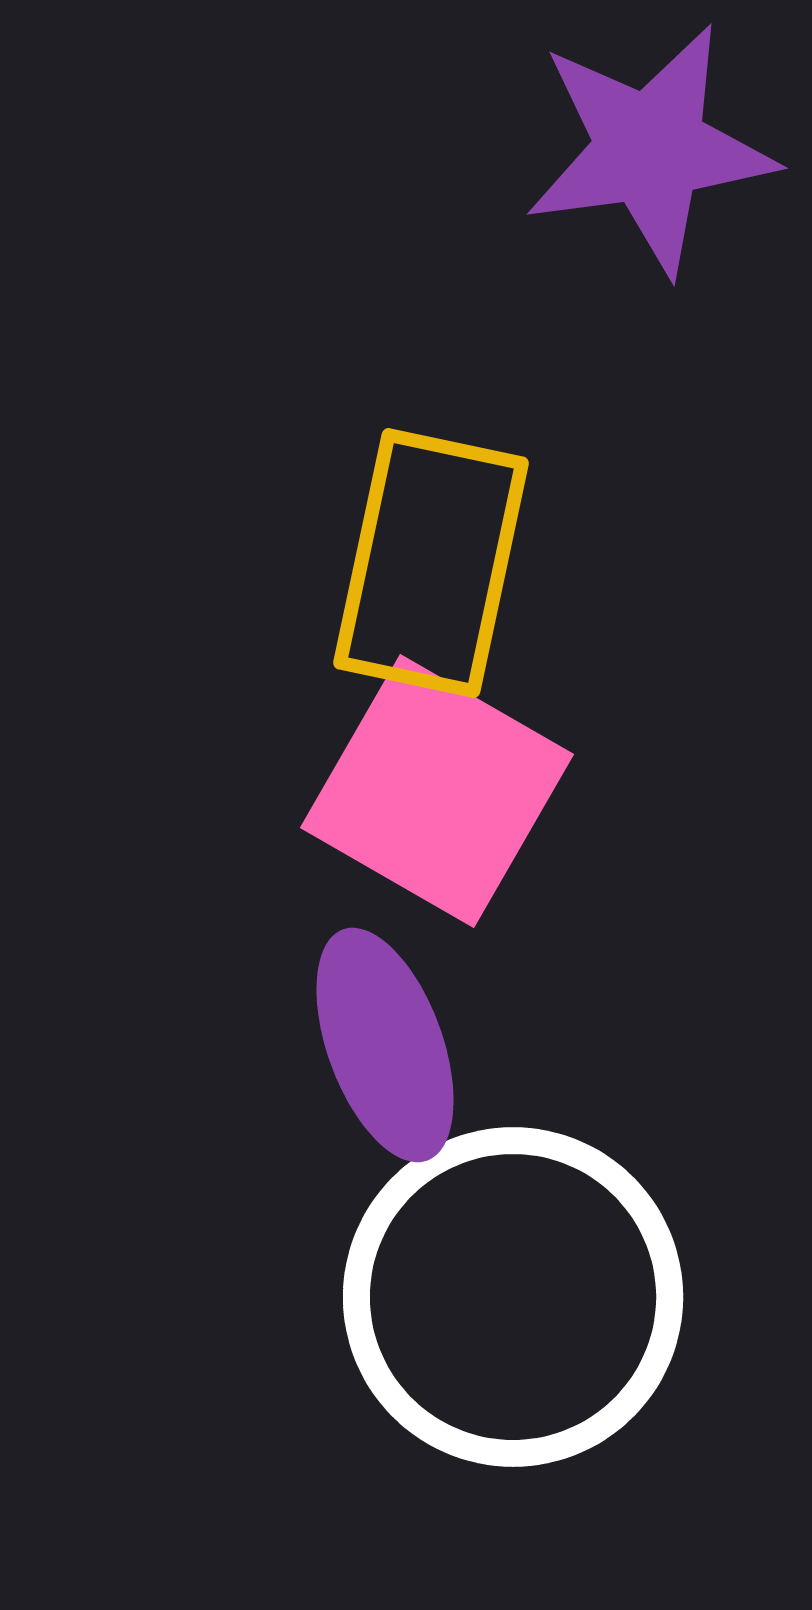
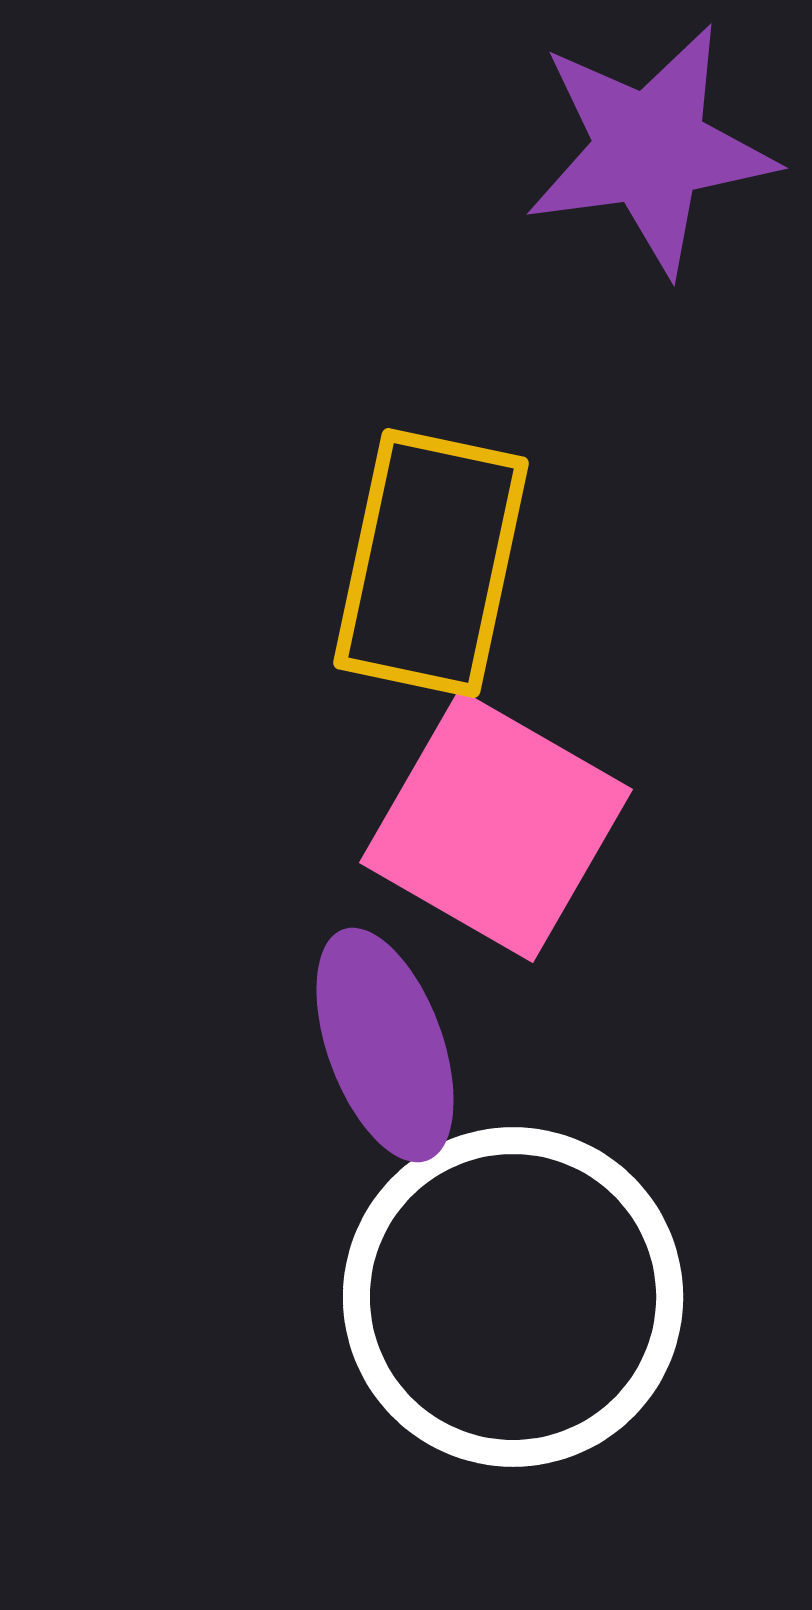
pink square: moved 59 px right, 35 px down
